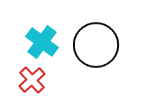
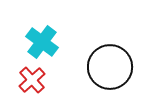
black circle: moved 14 px right, 22 px down
